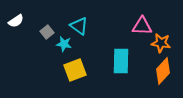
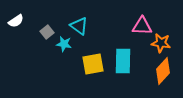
cyan rectangle: moved 2 px right
yellow square: moved 18 px right, 6 px up; rotated 10 degrees clockwise
